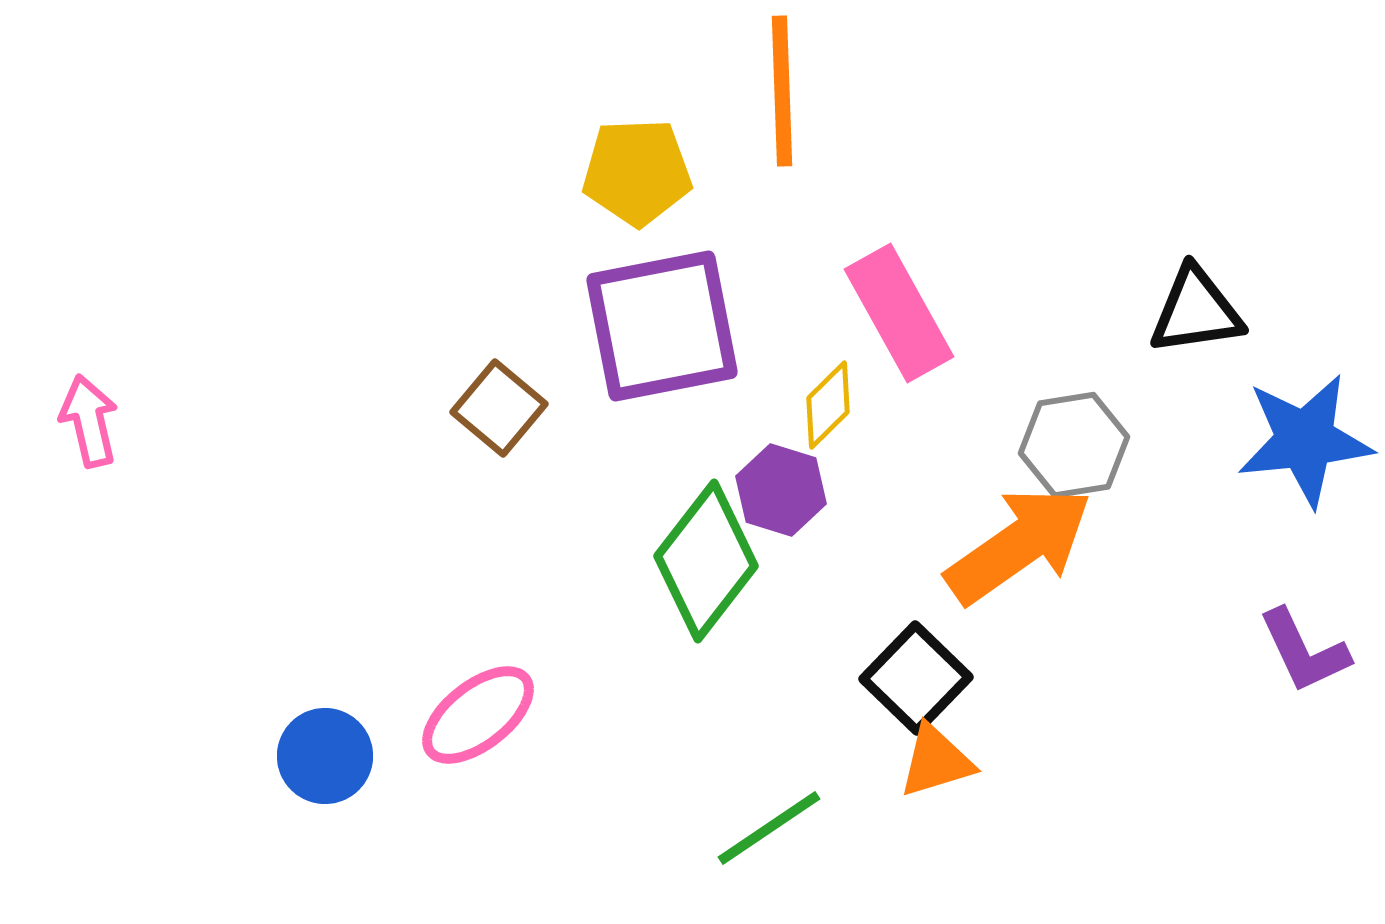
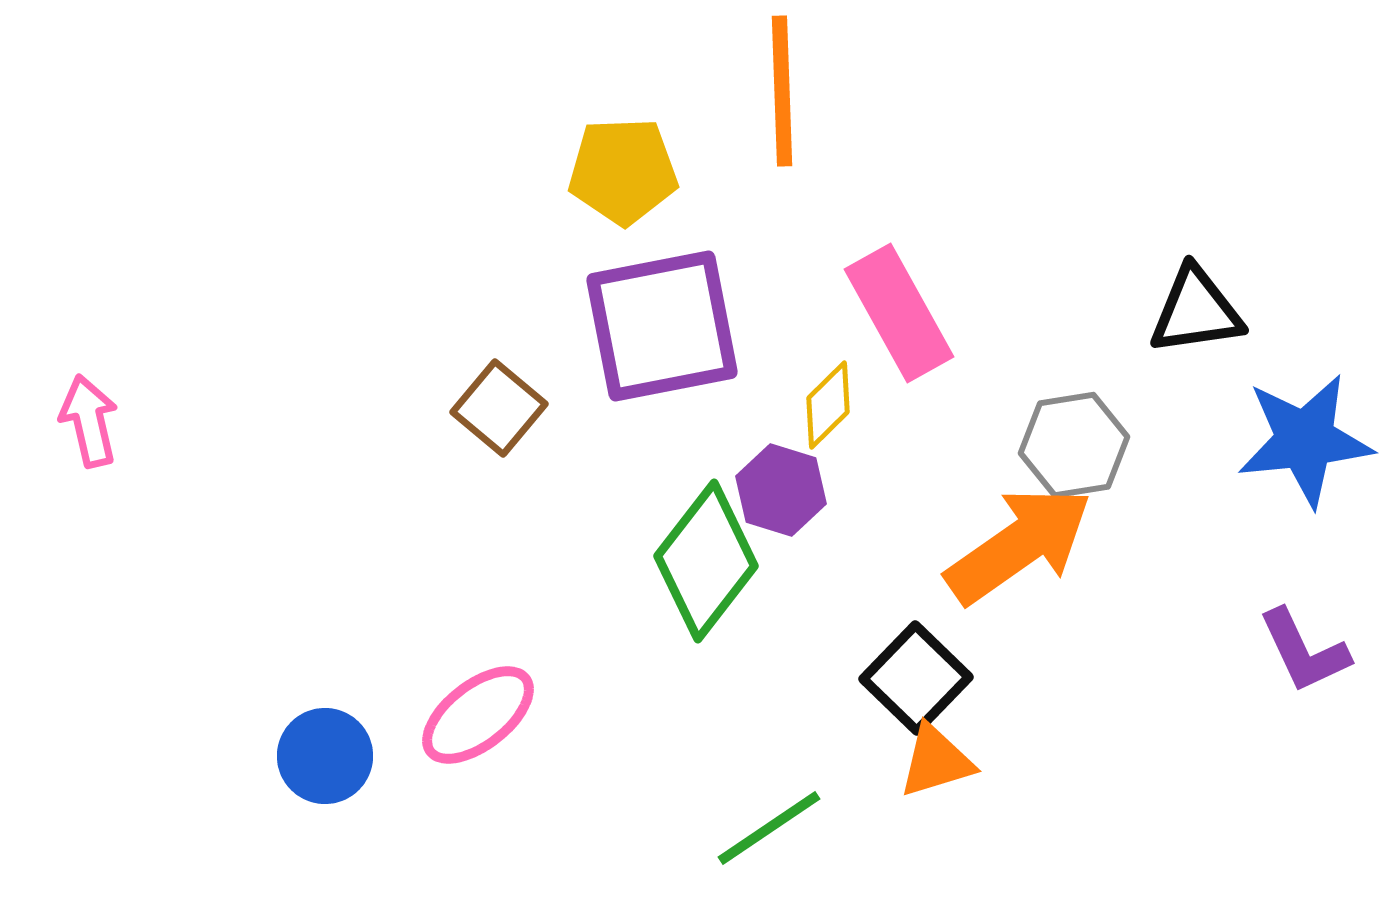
yellow pentagon: moved 14 px left, 1 px up
